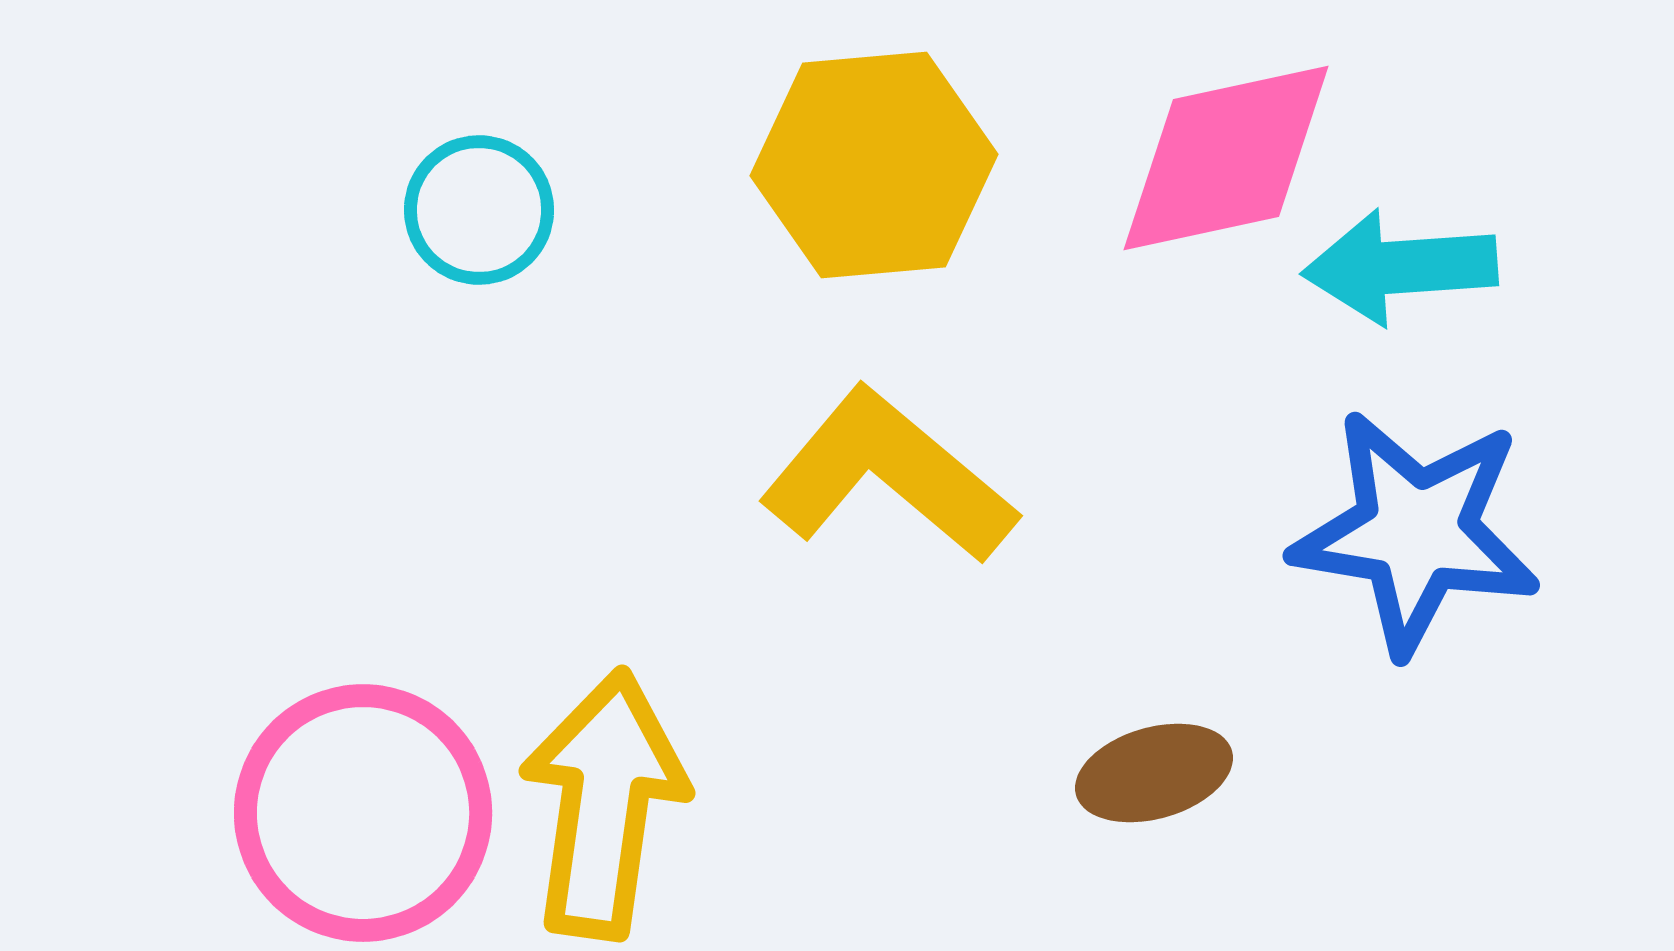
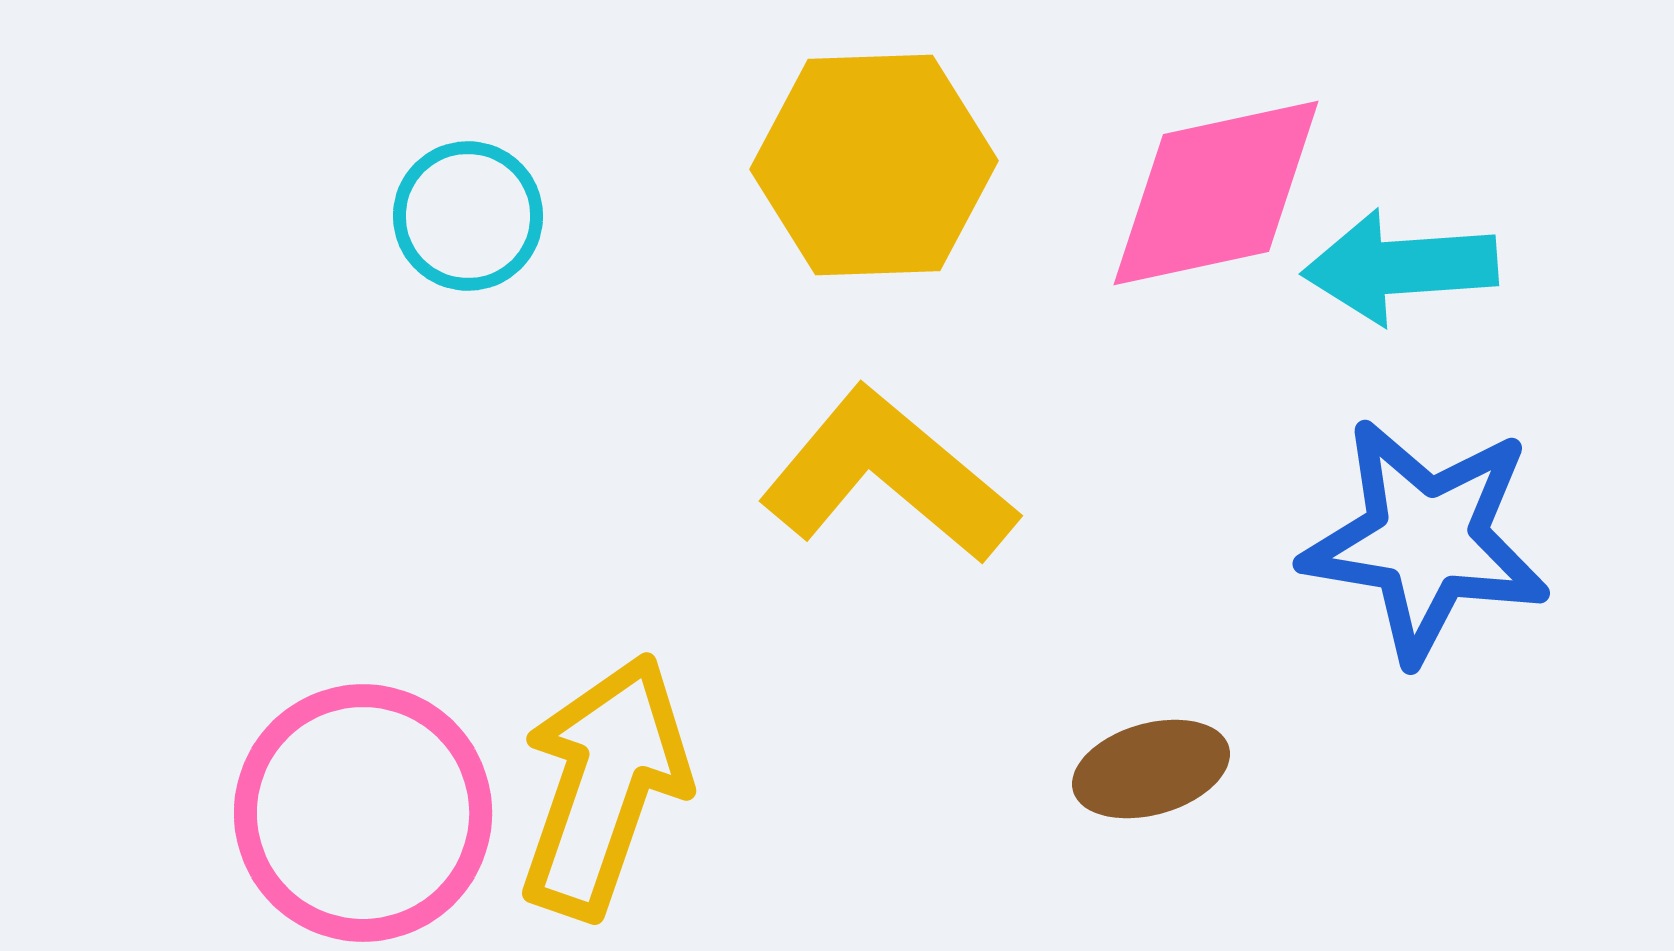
pink diamond: moved 10 px left, 35 px down
yellow hexagon: rotated 3 degrees clockwise
cyan circle: moved 11 px left, 6 px down
blue star: moved 10 px right, 8 px down
brown ellipse: moved 3 px left, 4 px up
yellow arrow: moved 18 px up; rotated 11 degrees clockwise
